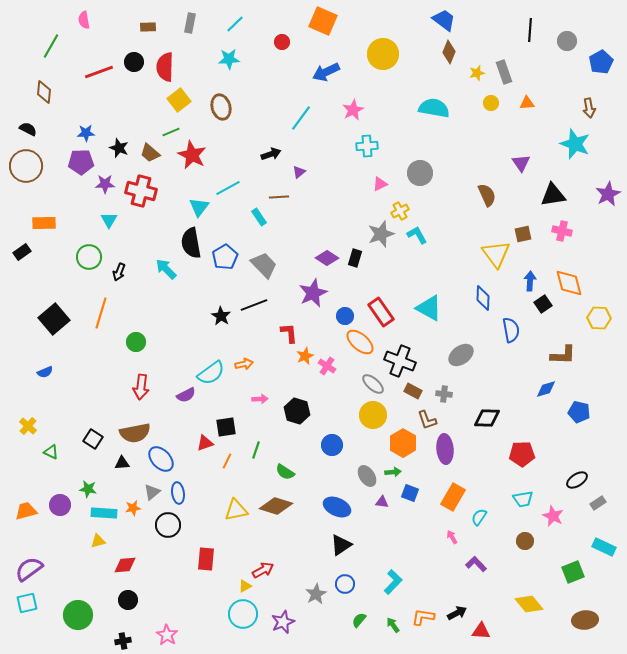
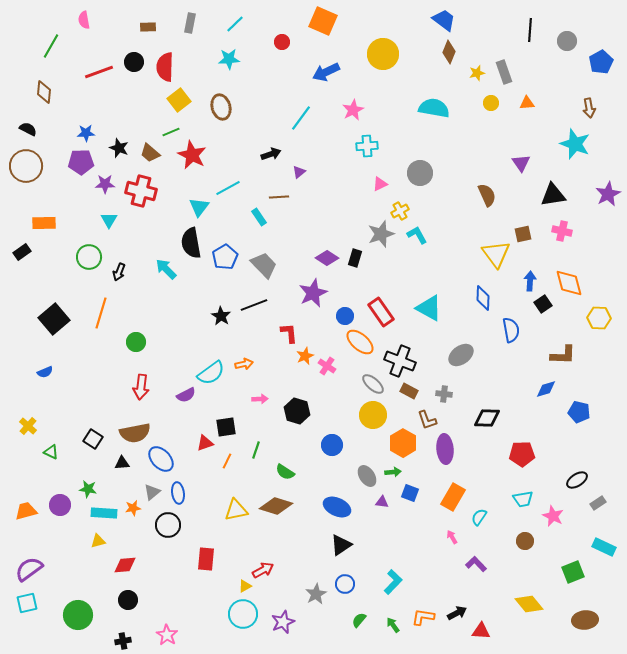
brown rectangle at (413, 391): moved 4 px left
